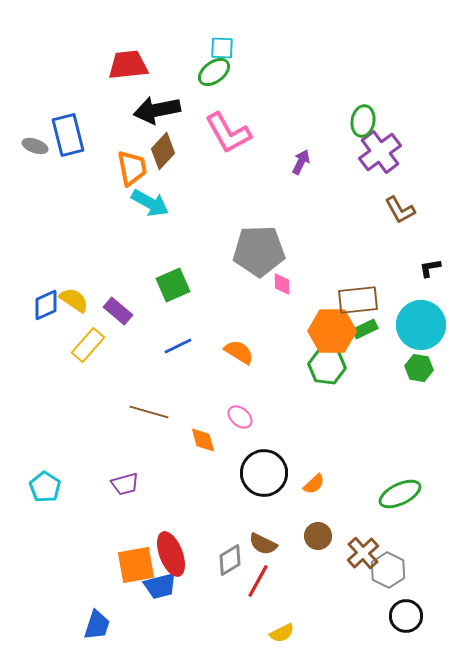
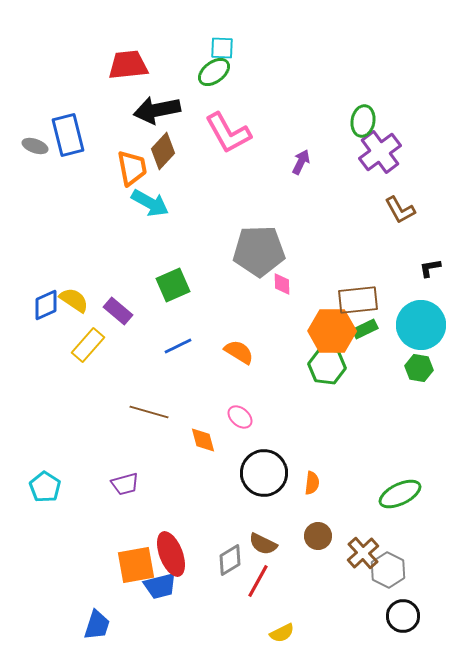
orange semicircle at (314, 484): moved 2 px left, 1 px up; rotated 40 degrees counterclockwise
black circle at (406, 616): moved 3 px left
